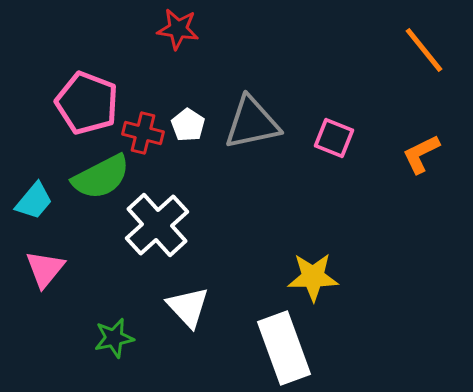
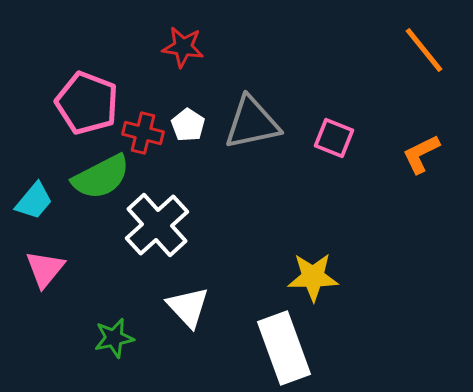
red star: moved 5 px right, 18 px down
